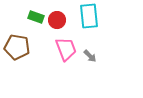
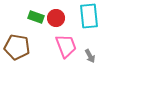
red circle: moved 1 px left, 2 px up
pink trapezoid: moved 3 px up
gray arrow: rotated 16 degrees clockwise
